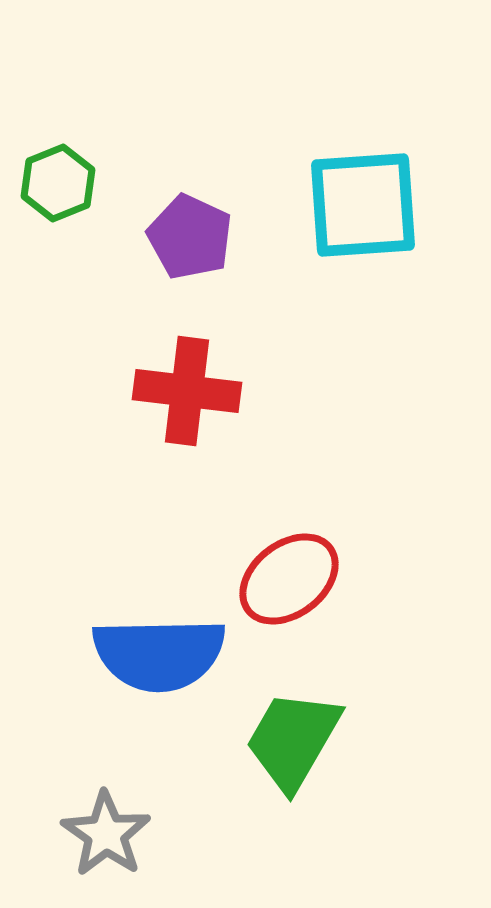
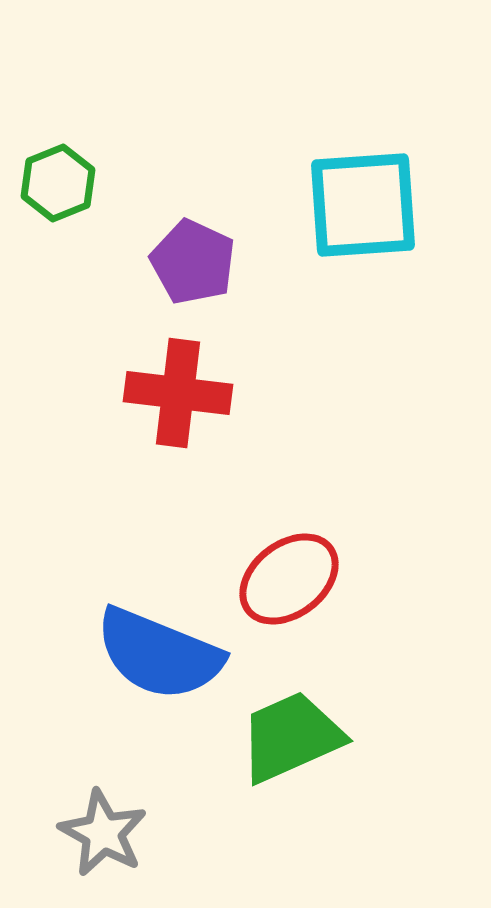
purple pentagon: moved 3 px right, 25 px down
red cross: moved 9 px left, 2 px down
blue semicircle: rotated 23 degrees clockwise
green trapezoid: moved 2 px left, 3 px up; rotated 36 degrees clockwise
gray star: moved 3 px left, 1 px up; rotated 6 degrees counterclockwise
